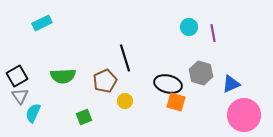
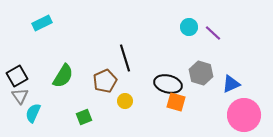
purple line: rotated 36 degrees counterclockwise
green semicircle: rotated 55 degrees counterclockwise
